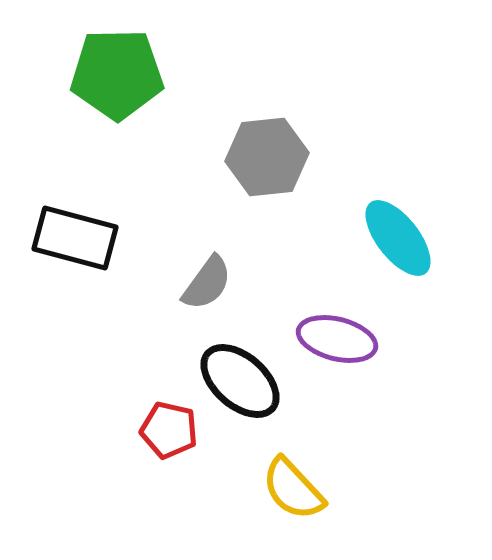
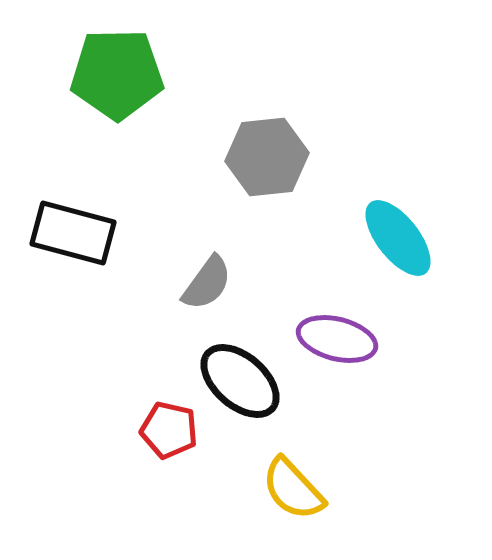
black rectangle: moved 2 px left, 5 px up
